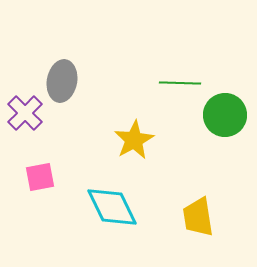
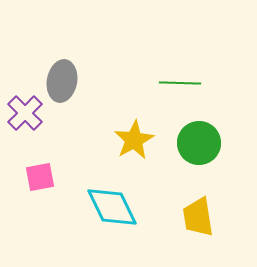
green circle: moved 26 px left, 28 px down
